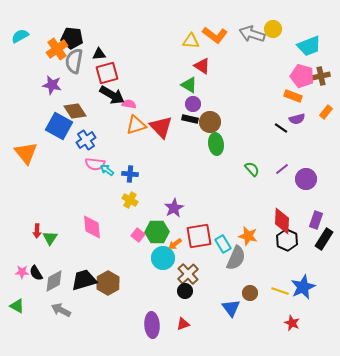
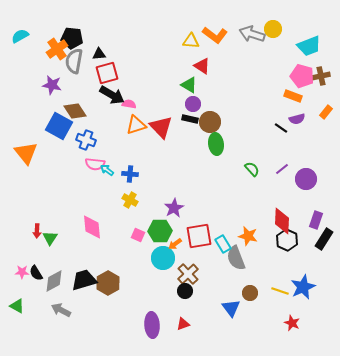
blue cross at (86, 140): rotated 36 degrees counterclockwise
green hexagon at (157, 232): moved 3 px right, 1 px up
pink square at (138, 235): rotated 16 degrees counterclockwise
gray semicircle at (236, 258): rotated 135 degrees clockwise
